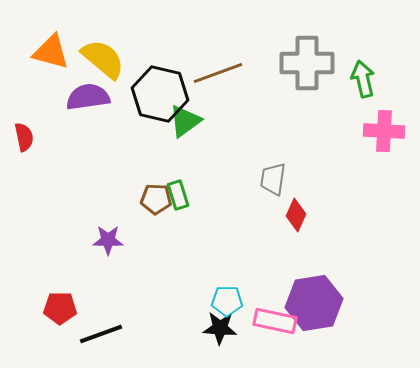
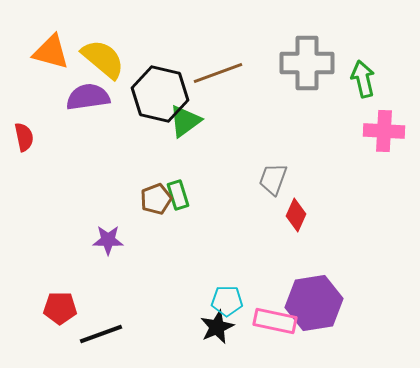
gray trapezoid: rotated 12 degrees clockwise
brown pentagon: rotated 24 degrees counterclockwise
black star: moved 3 px left, 1 px up; rotated 28 degrees counterclockwise
